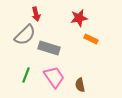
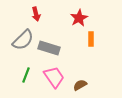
red star: rotated 18 degrees counterclockwise
gray semicircle: moved 2 px left, 5 px down
orange rectangle: rotated 64 degrees clockwise
brown semicircle: rotated 72 degrees clockwise
